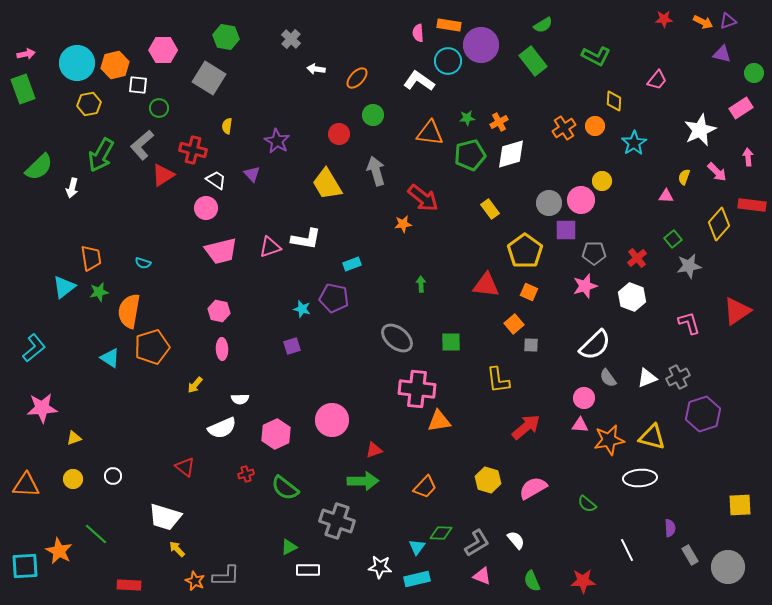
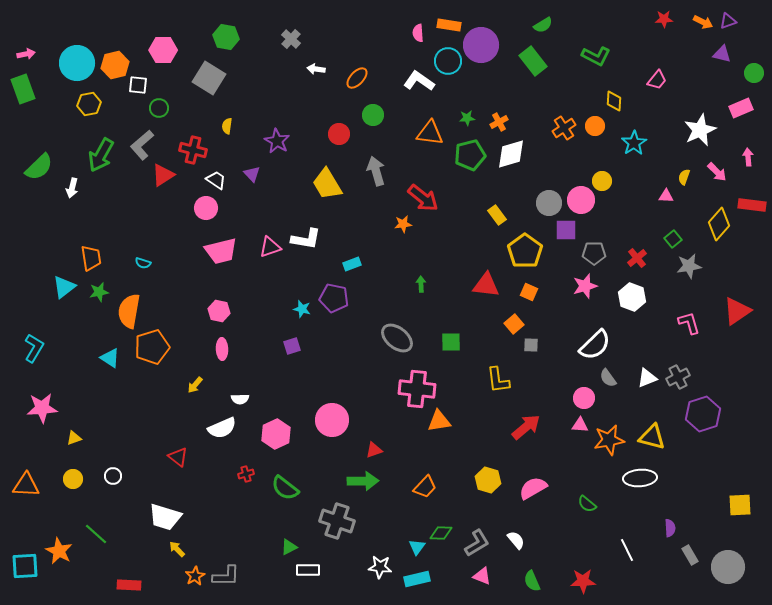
pink rectangle at (741, 108): rotated 10 degrees clockwise
yellow rectangle at (490, 209): moved 7 px right, 6 px down
cyan L-shape at (34, 348): rotated 20 degrees counterclockwise
red triangle at (185, 467): moved 7 px left, 10 px up
orange star at (195, 581): moved 5 px up; rotated 18 degrees clockwise
